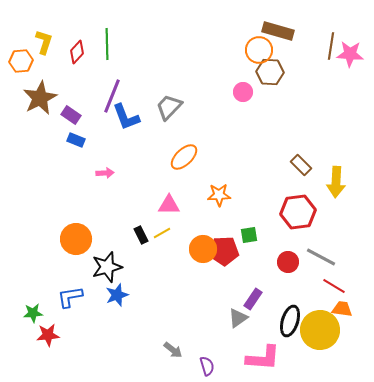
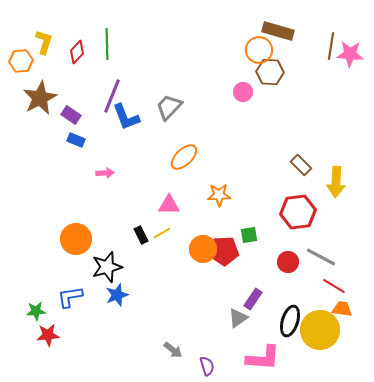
green star at (33, 313): moved 3 px right, 2 px up
